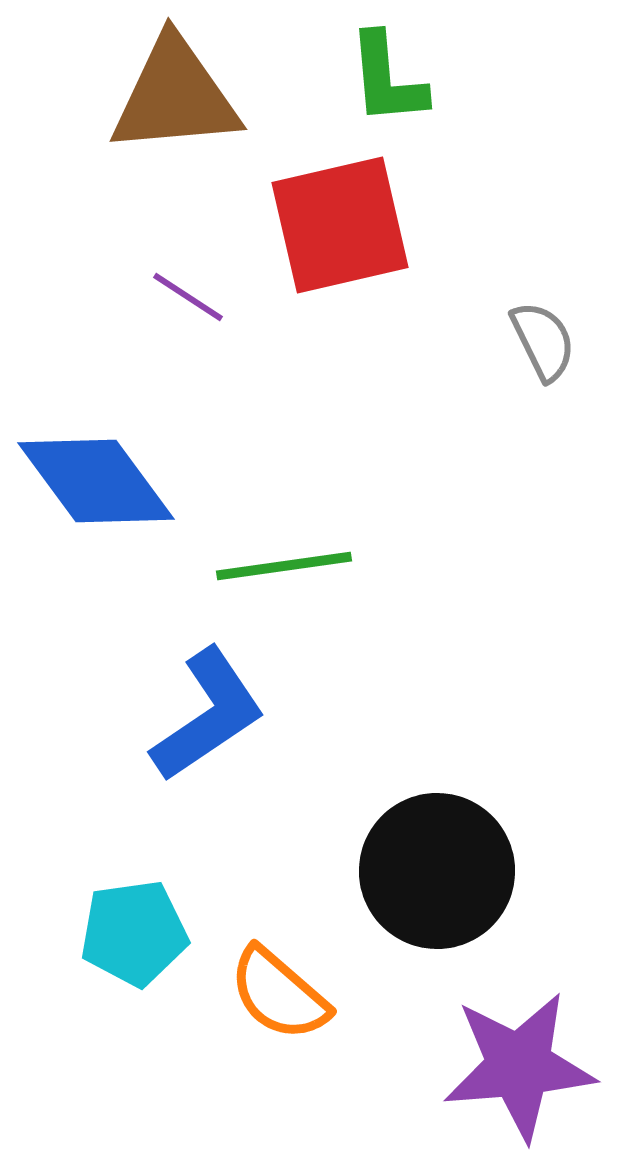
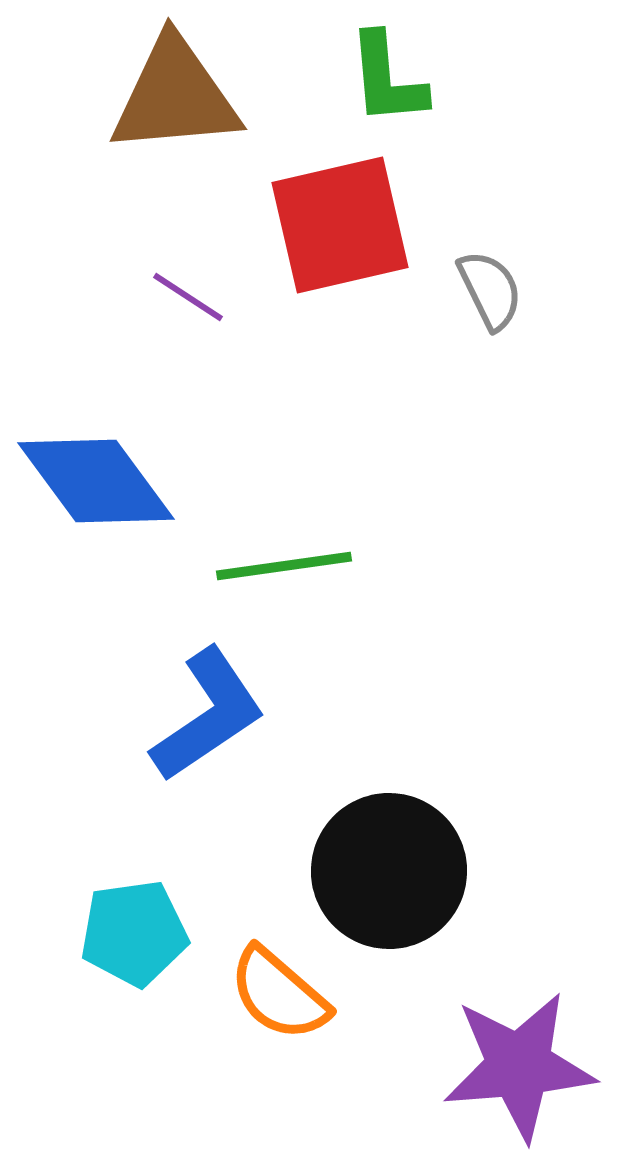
gray semicircle: moved 53 px left, 51 px up
black circle: moved 48 px left
